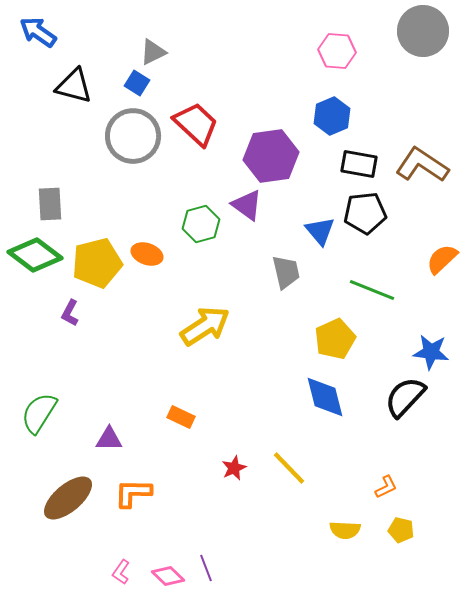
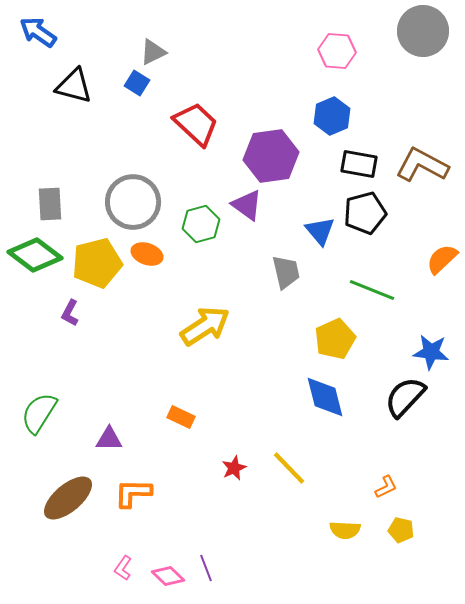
gray circle at (133, 136): moved 66 px down
brown L-shape at (422, 165): rotated 6 degrees counterclockwise
black pentagon at (365, 213): rotated 9 degrees counterclockwise
pink L-shape at (121, 572): moved 2 px right, 4 px up
